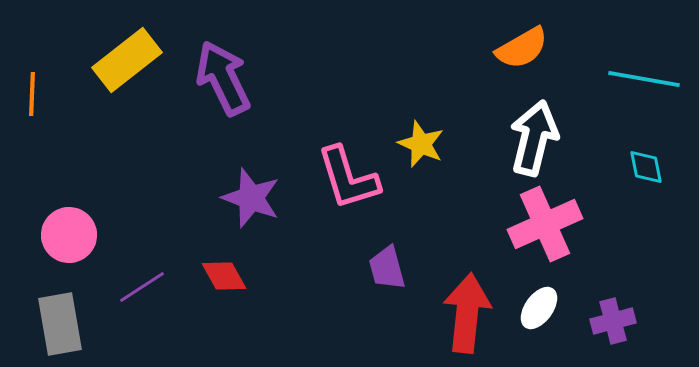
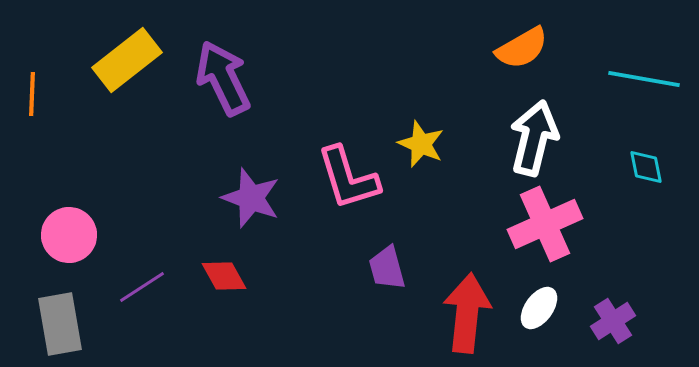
purple cross: rotated 18 degrees counterclockwise
